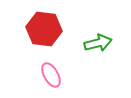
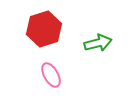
red hexagon: rotated 24 degrees counterclockwise
